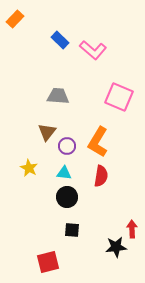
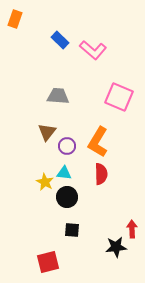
orange rectangle: rotated 24 degrees counterclockwise
yellow star: moved 16 px right, 14 px down
red semicircle: moved 2 px up; rotated 10 degrees counterclockwise
